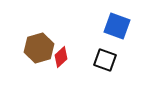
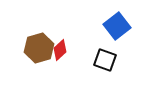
blue square: rotated 32 degrees clockwise
red diamond: moved 1 px left, 7 px up
